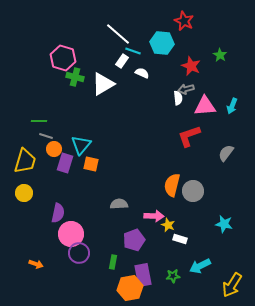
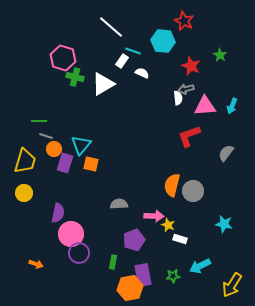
white line at (118, 34): moved 7 px left, 7 px up
cyan hexagon at (162, 43): moved 1 px right, 2 px up
